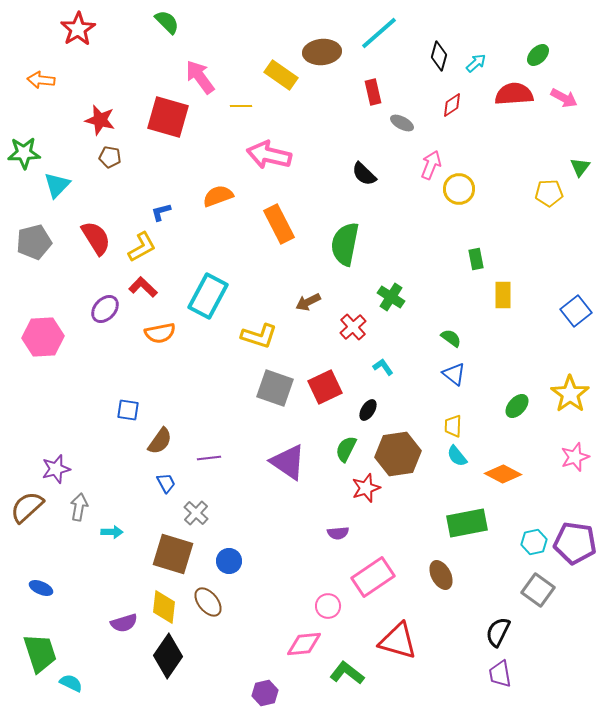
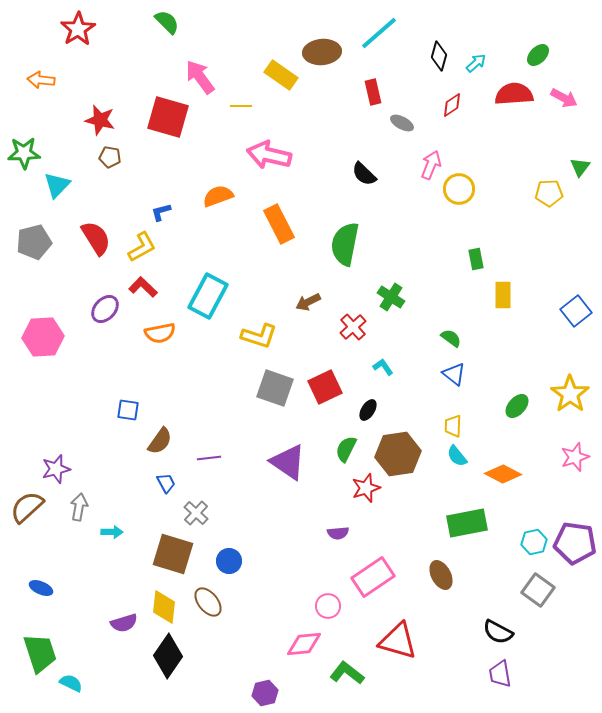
black semicircle at (498, 632): rotated 88 degrees counterclockwise
